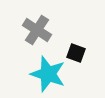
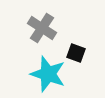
gray cross: moved 5 px right, 2 px up
